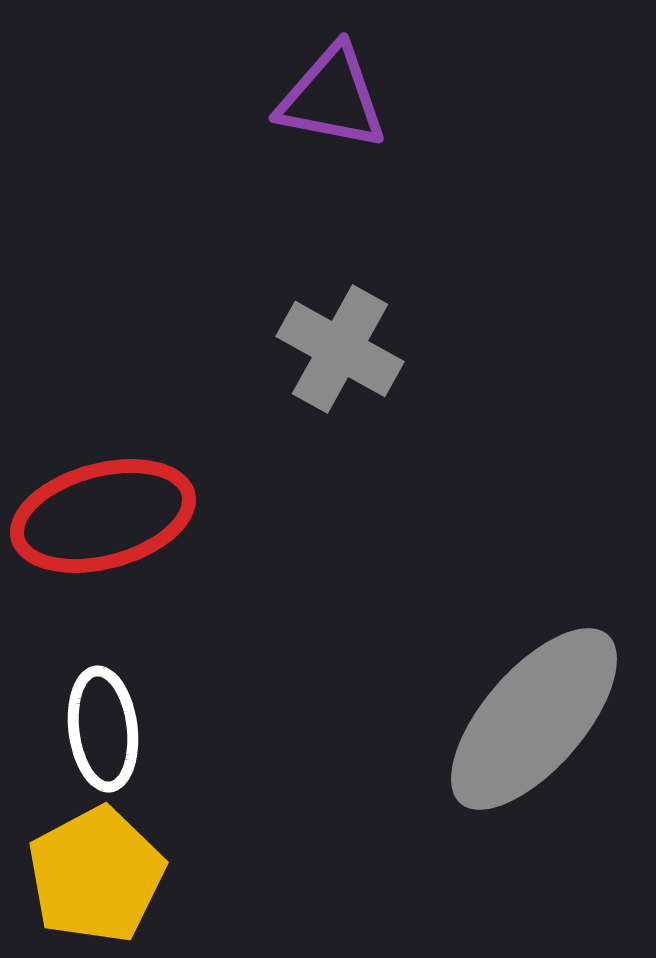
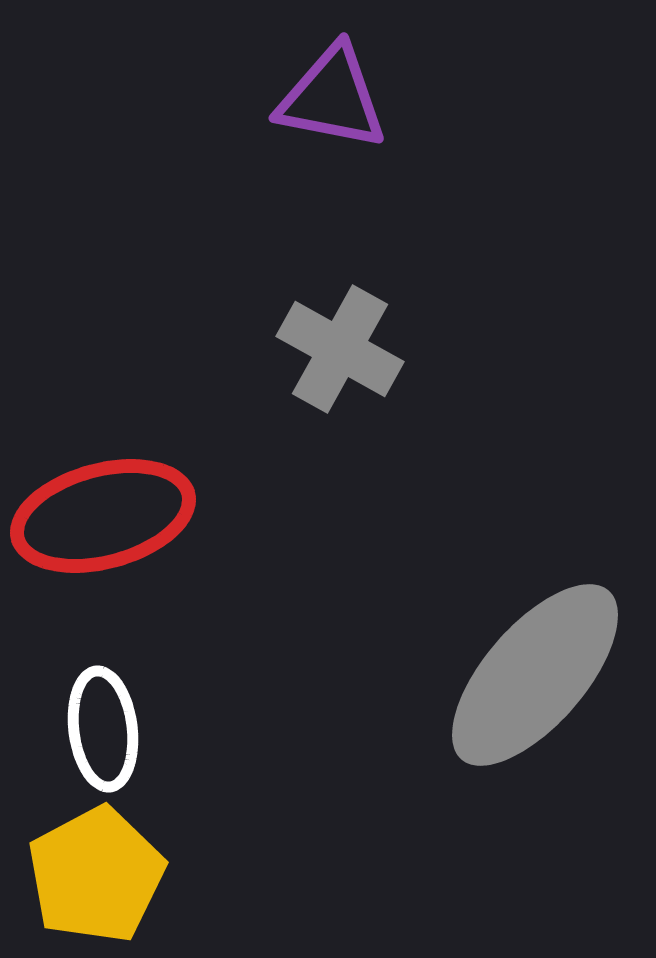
gray ellipse: moved 1 px right, 44 px up
